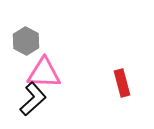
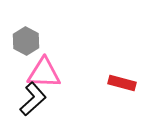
red rectangle: rotated 60 degrees counterclockwise
